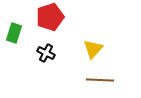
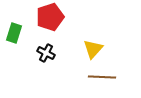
brown line: moved 2 px right, 3 px up
